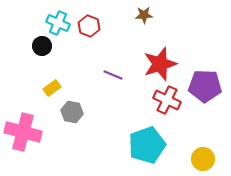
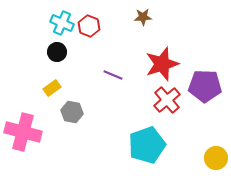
brown star: moved 1 px left, 2 px down
cyan cross: moved 4 px right
black circle: moved 15 px right, 6 px down
red star: moved 2 px right
red cross: rotated 24 degrees clockwise
yellow circle: moved 13 px right, 1 px up
